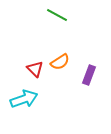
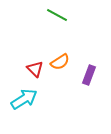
cyan arrow: rotated 12 degrees counterclockwise
